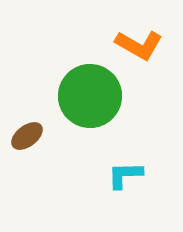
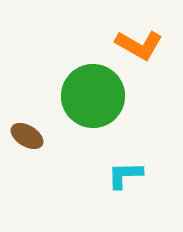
green circle: moved 3 px right
brown ellipse: rotated 68 degrees clockwise
